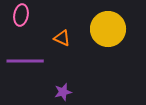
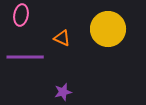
purple line: moved 4 px up
